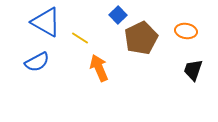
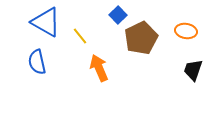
yellow line: moved 2 px up; rotated 18 degrees clockwise
blue semicircle: rotated 105 degrees clockwise
